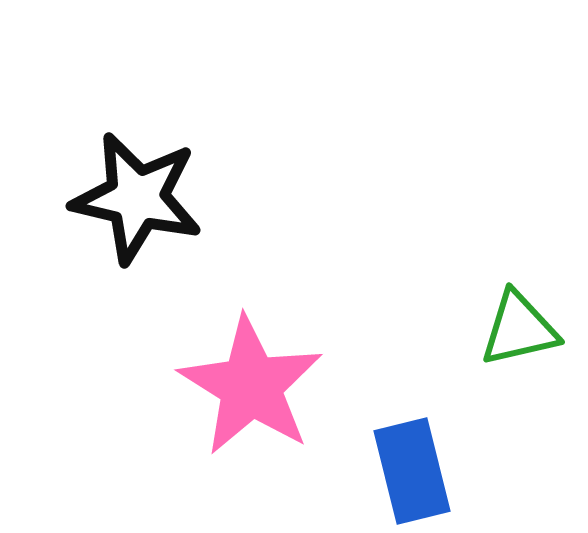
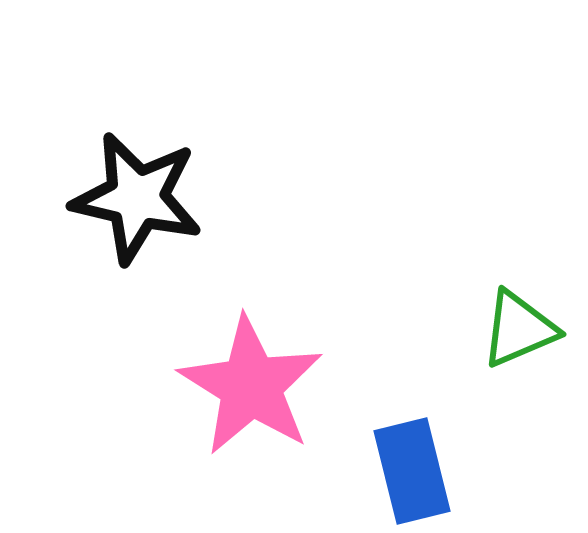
green triangle: rotated 10 degrees counterclockwise
